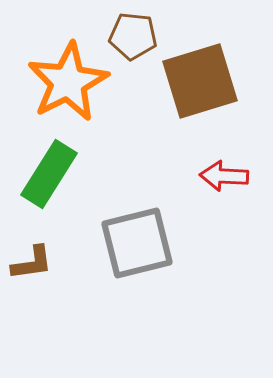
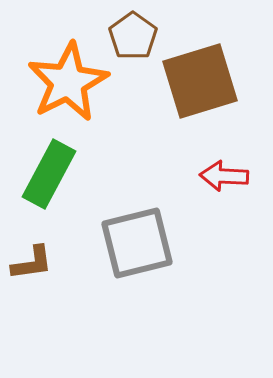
brown pentagon: rotated 30 degrees clockwise
green rectangle: rotated 4 degrees counterclockwise
